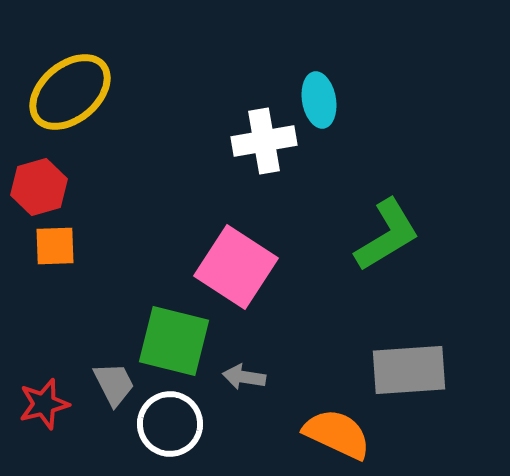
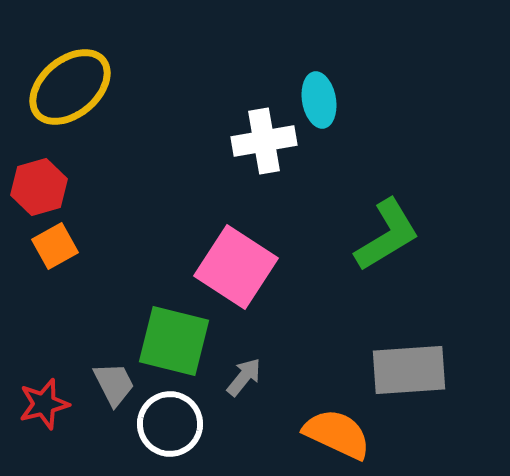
yellow ellipse: moved 5 px up
orange square: rotated 27 degrees counterclockwise
gray arrow: rotated 120 degrees clockwise
